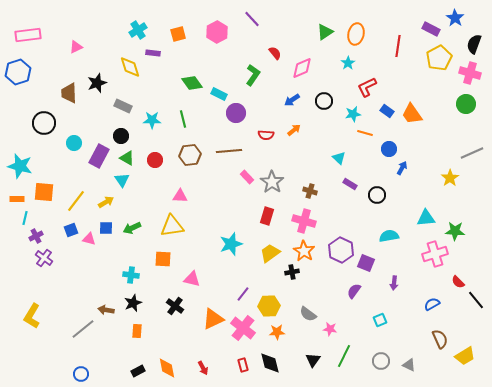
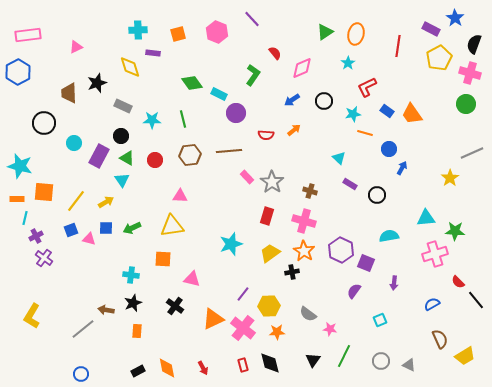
cyan cross at (138, 30): rotated 30 degrees clockwise
pink hexagon at (217, 32): rotated 10 degrees counterclockwise
blue hexagon at (18, 72): rotated 10 degrees counterclockwise
